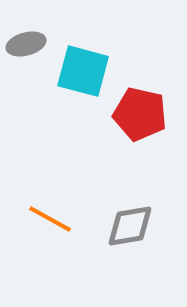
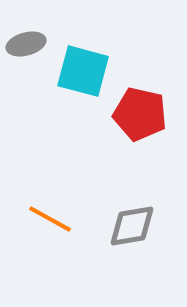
gray diamond: moved 2 px right
